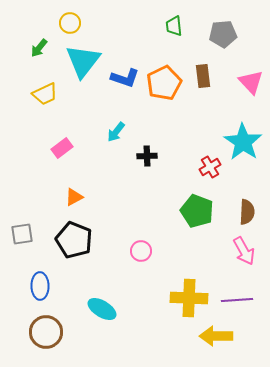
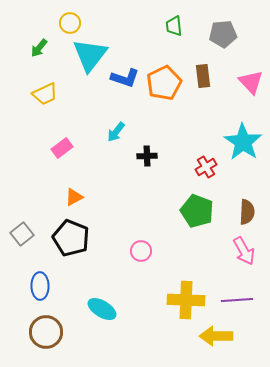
cyan triangle: moved 7 px right, 6 px up
red cross: moved 4 px left
gray square: rotated 30 degrees counterclockwise
black pentagon: moved 3 px left, 2 px up
yellow cross: moved 3 px left, 2 px down
